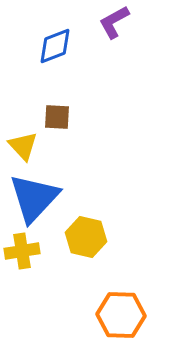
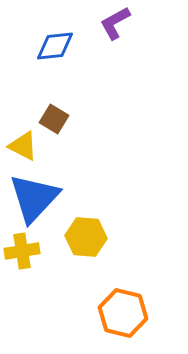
purple L-shape: moved 1 px right, 1 px down
blue diamond: rotated 15 degrees clockwise
brown square: moved 3 px left, 2 px down; rotated 28 degrees clockwise
yellow triangle: rotated 20 degrees counterclockwise
yellow hexagon: rotated 9 degrees counterclockwise
orange hexagon: moved 2 px right, 2 px up; rotated 12 degrees clockwise
